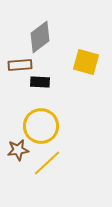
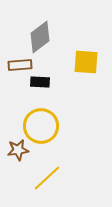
yellow square: rotated 12 degrees counterclockwise
yellow line: moved 15 px down
